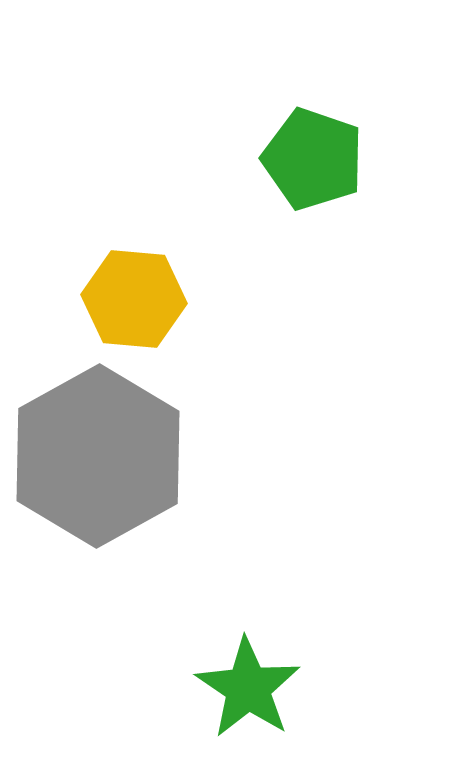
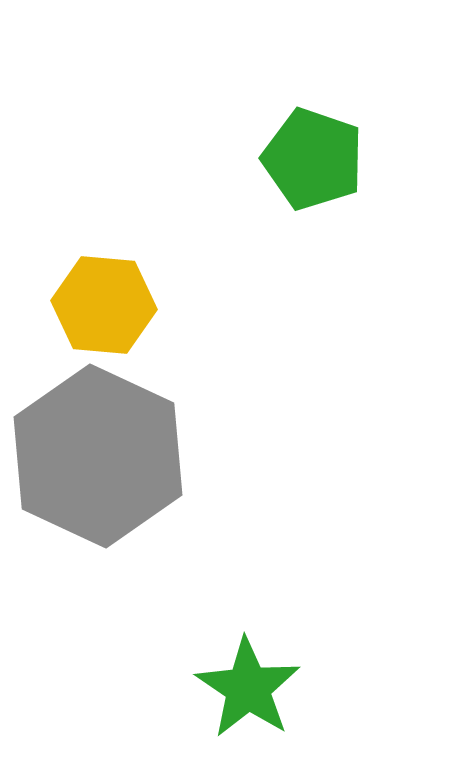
yellow hexagon: moved 30 px left, 6 px down
gray hexagon: rotated 6 degrees counterclockwise
